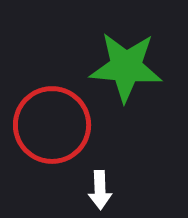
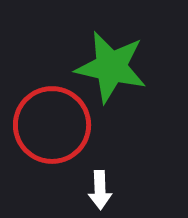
green star: moved 15 px left; rotated 8 degrees clockwise
